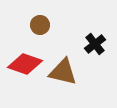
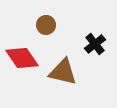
brown circle: moved 6 px right
red diamond: moved 3 px left, 6 px up; rotated 36 degrees clockwise
